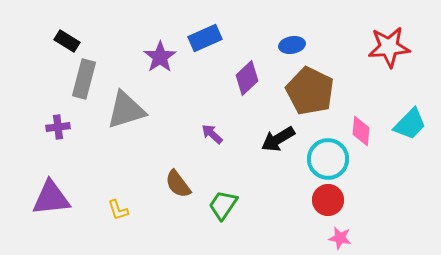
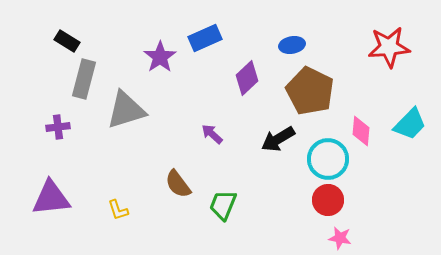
green trapezoid: rotated 12 degrees counterclockwise
